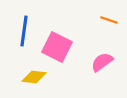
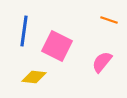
pink square: moved 1 px up
pink semicircle: rotated 15 degrees counterclockwise
